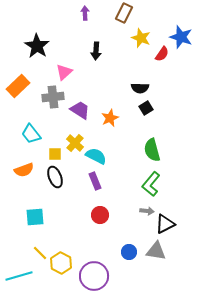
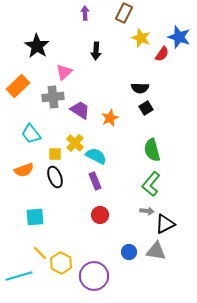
blue star: moved 2 px left
